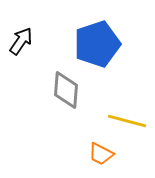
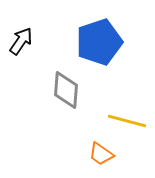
blue pentagon: moved 2 px right, 2 px up
orange trapezoid: rotated 8 degrees clockwise
